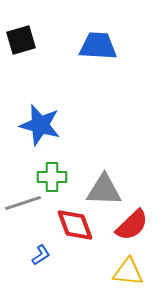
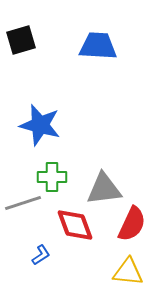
gray triangle: moved 1 px up; rotated 9 degrees counterclockwise
red semicircle: moved 1 px up; rotated 21 degrees counterclockwise
